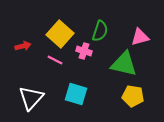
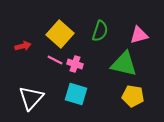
pink triangle: moved 1 px left, 2 px up
pink cross: moved 9 px left, 13 px down
